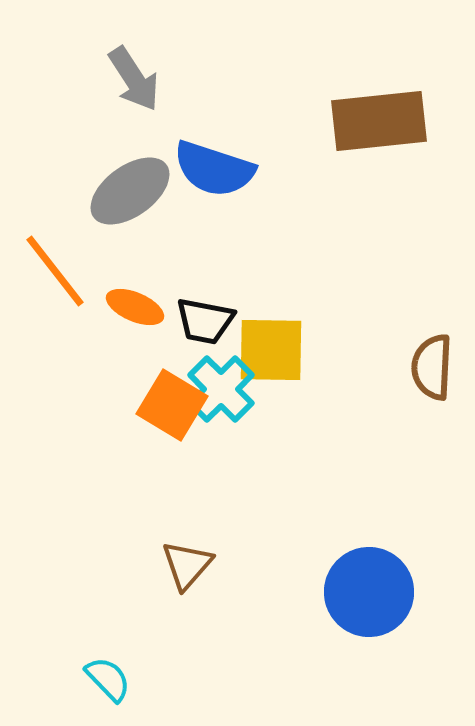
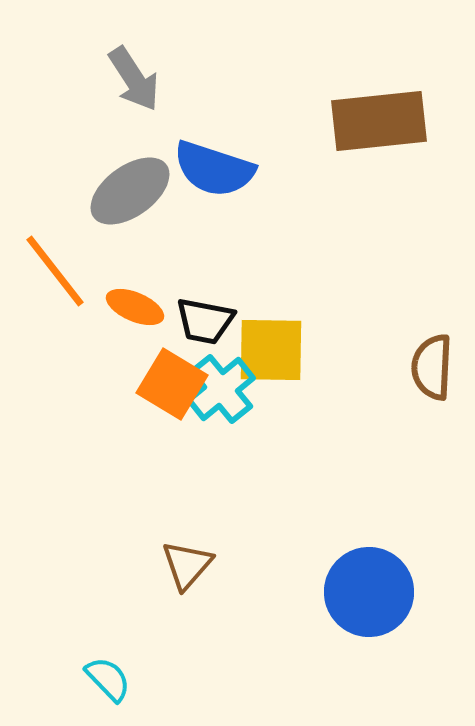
cyan cross: rotated 6 degrees clockwise
orange square: moved 21 px up
